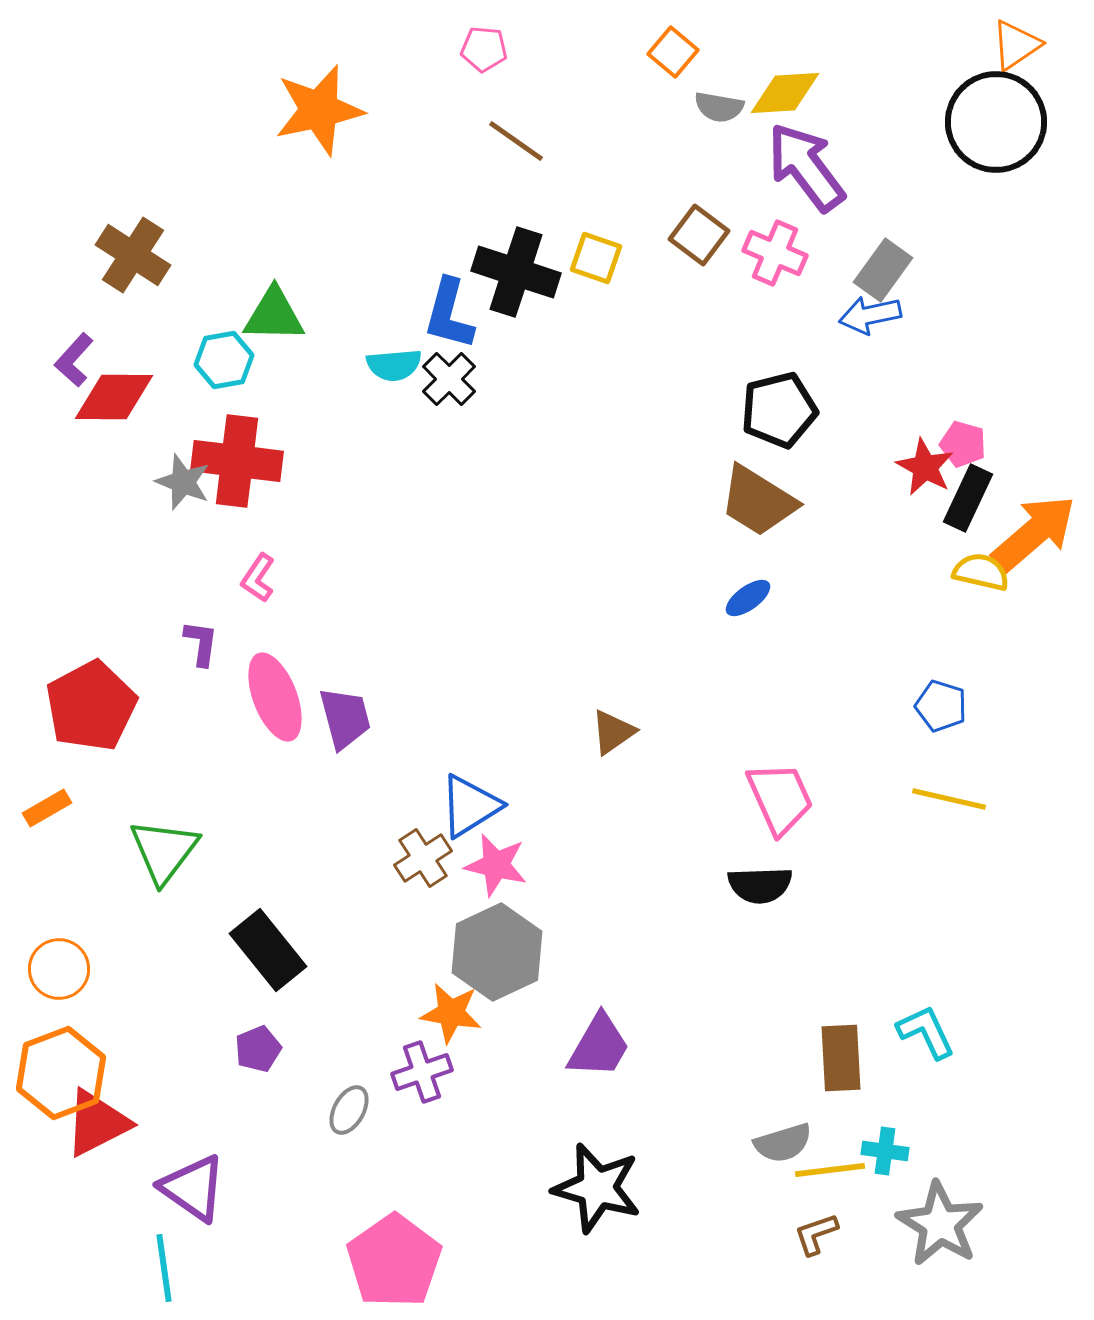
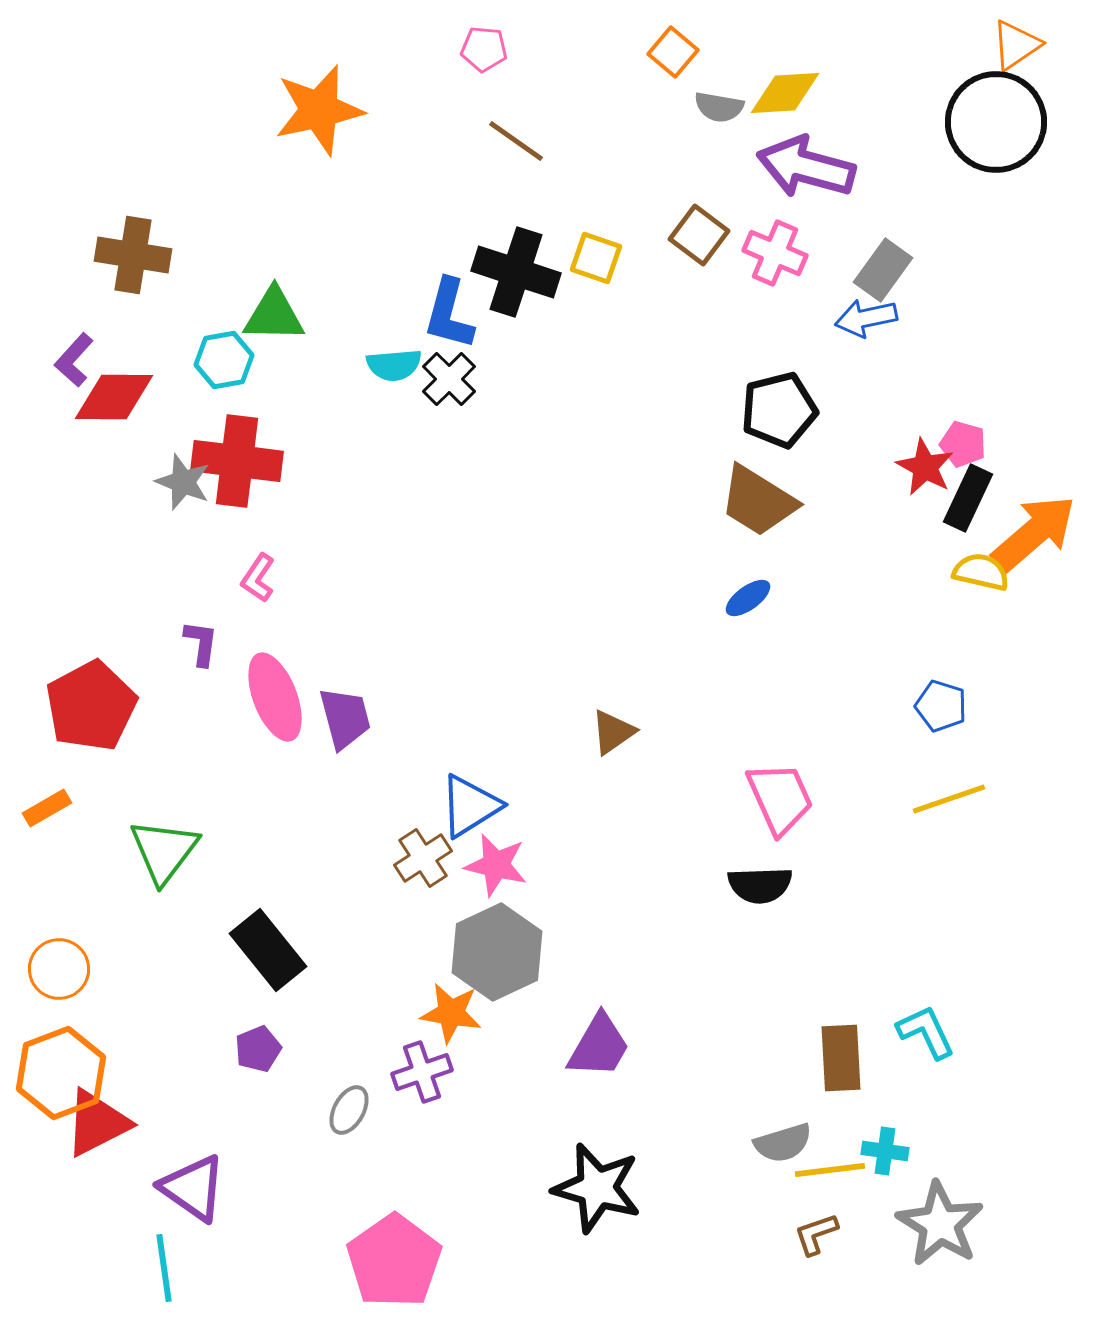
purple arrow at (806, 167): rotated 38 degrees counterclockwise
brown cross at (133, 255): rotated 24 degrees counterclockwise
blue arrow at (870, 315): moved 4 px left, 3 px down
yellow line at (949, 799): rotated 32 degrees counterclockwise
